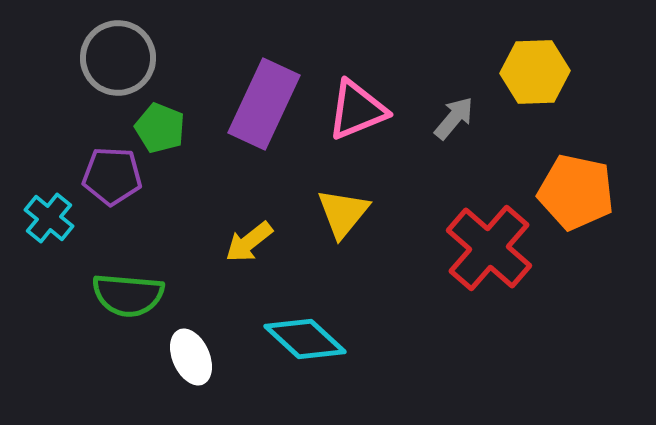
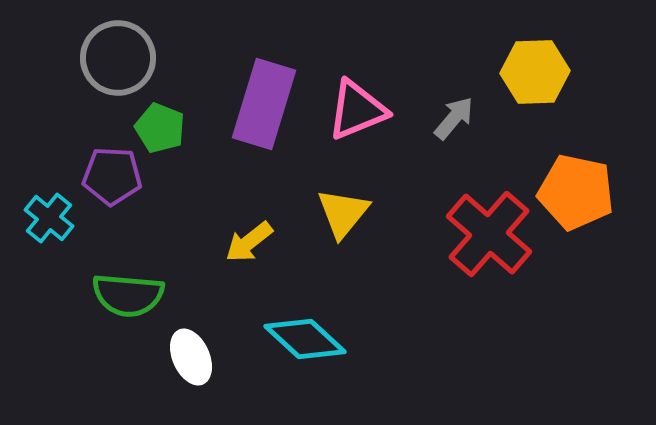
purple rectangle: rotated 8 degrees counterclockwise
red cross: moved 14 px up
